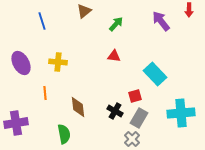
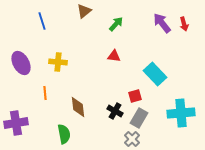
red arrow: moved 5 px left, 14 px down; rotated 16 degrees counterclockwise
purple arrow: moved 1 px right, 2 px down
